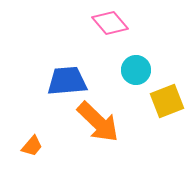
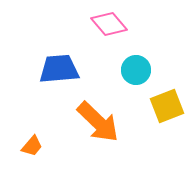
pink diamond: moved 1 px left, 1 px down
blue trapezoid: moved 8 px left, 12 px up
yellow square: moved 5 px down
